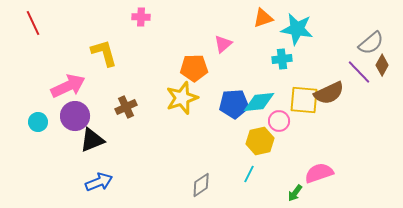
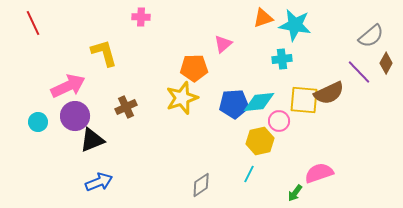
cyan star: moved 2 px left, 4 px up
gray semicircle: moved 7 px up
brown diamond: moved 4 px right, 2 px up
